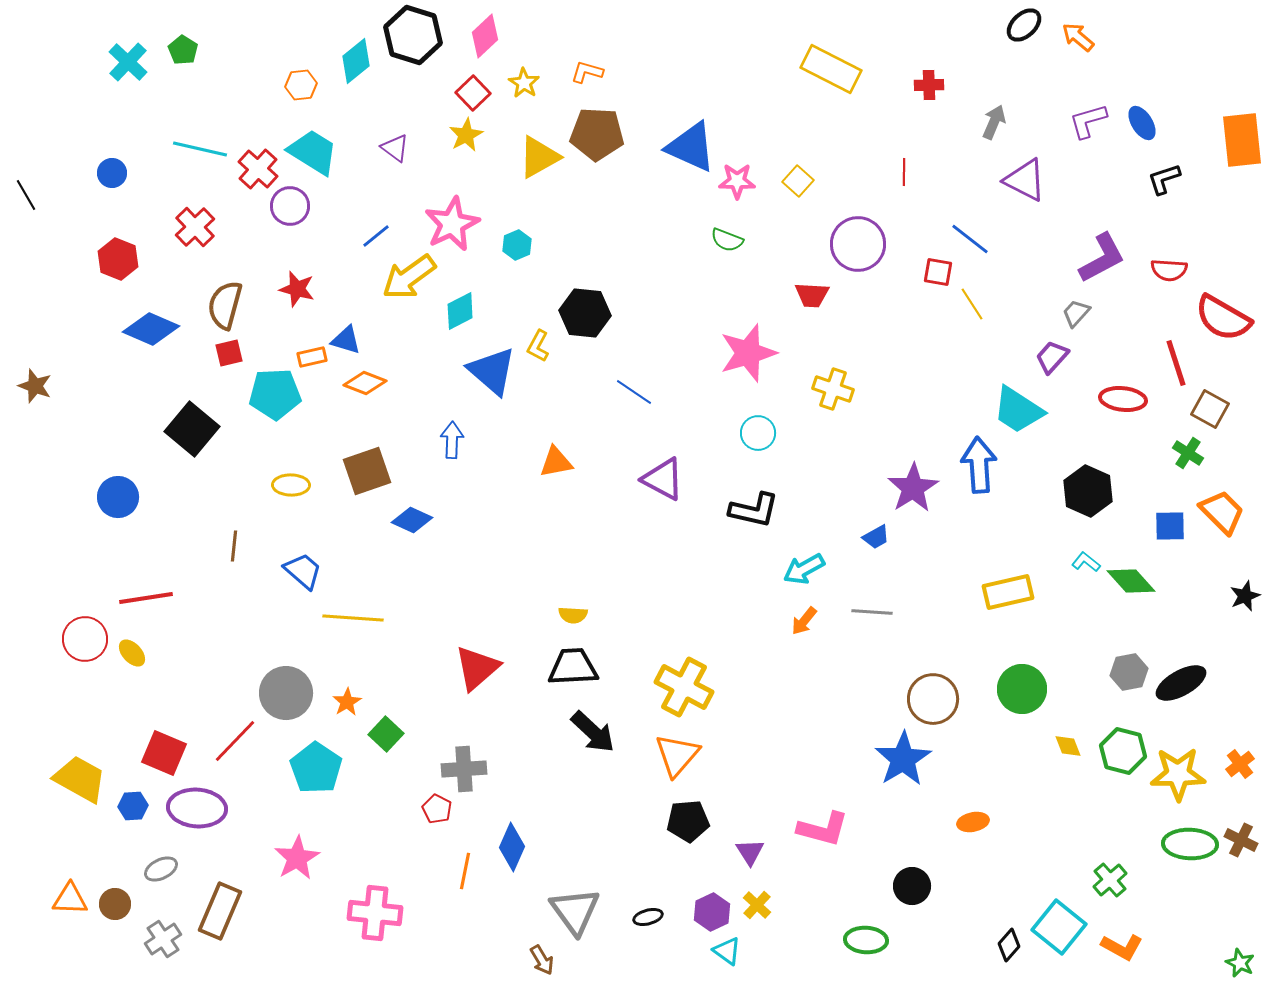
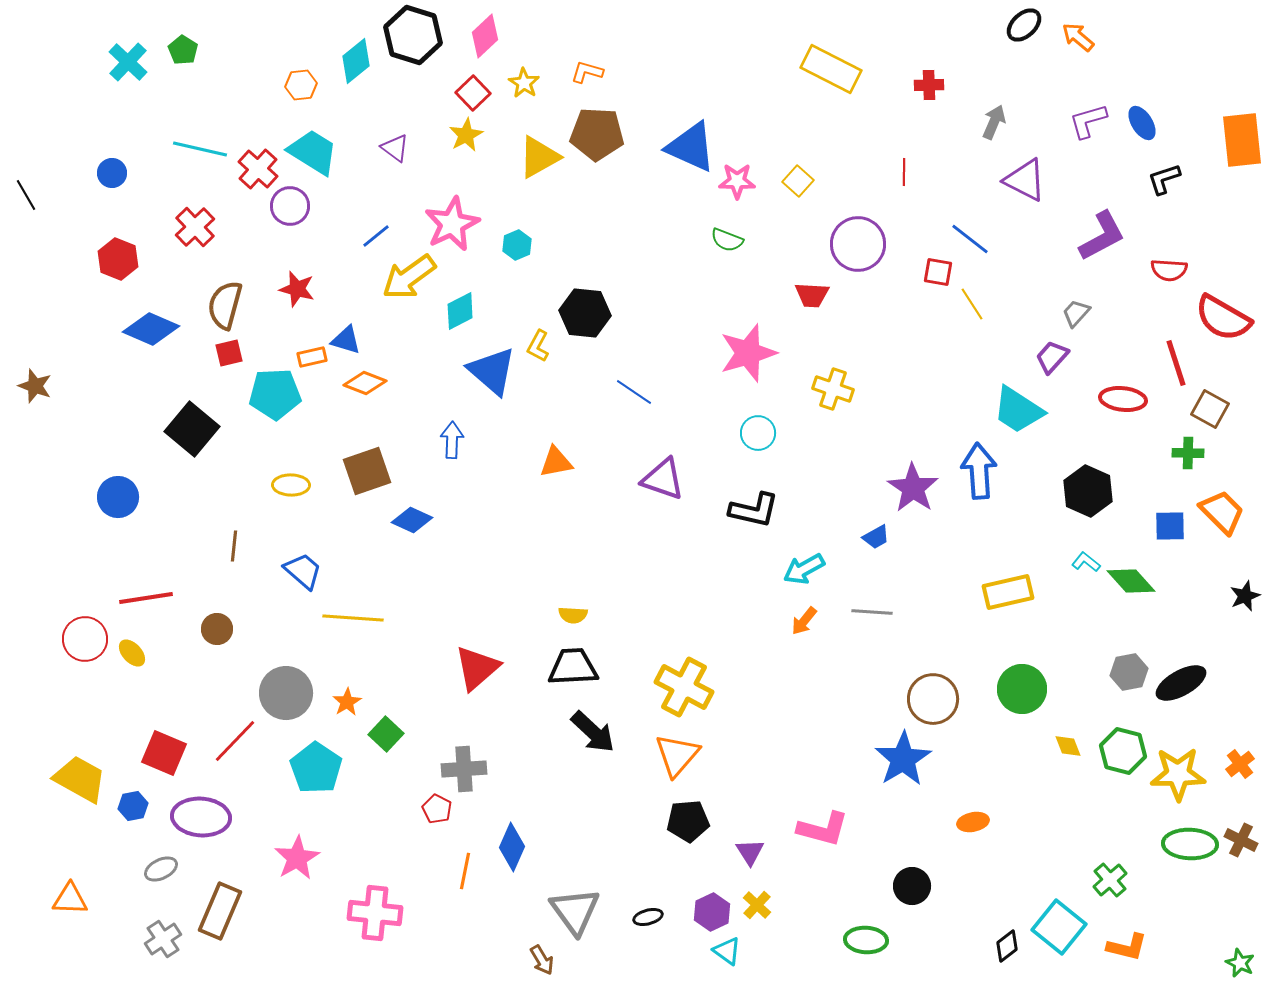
purple L-shape at (1102, 258): moved 22 px up
green cross at (1188, 453): rotated 32 degrees counterclockwise
blue arrow at (979, 465): moved 6 px down
purple triangle at (663, 479): rotated 9 degrees counterclockwise
purple star at (913, 488): rotated 6 degrees counterclockwise
blue hexagon at (133, 806): rotated 8 degrees counterclockwise
purple ellipse at (197, 808): moved 4 px right, 9 px down
brown circle at (115, 904): moved 102 px right, 275 px up
black diamond at (1009, 945): moved 2 px left, 1 px down; rotated 12 degrees clockwise
orange L-shape at (1122, 947): moved 5 px right; rotated 15 degrees counterclockwise
